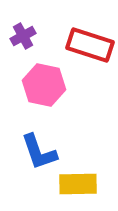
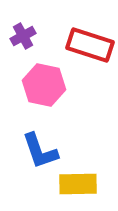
blue L-shape: moved 1 px right, 1 px up
